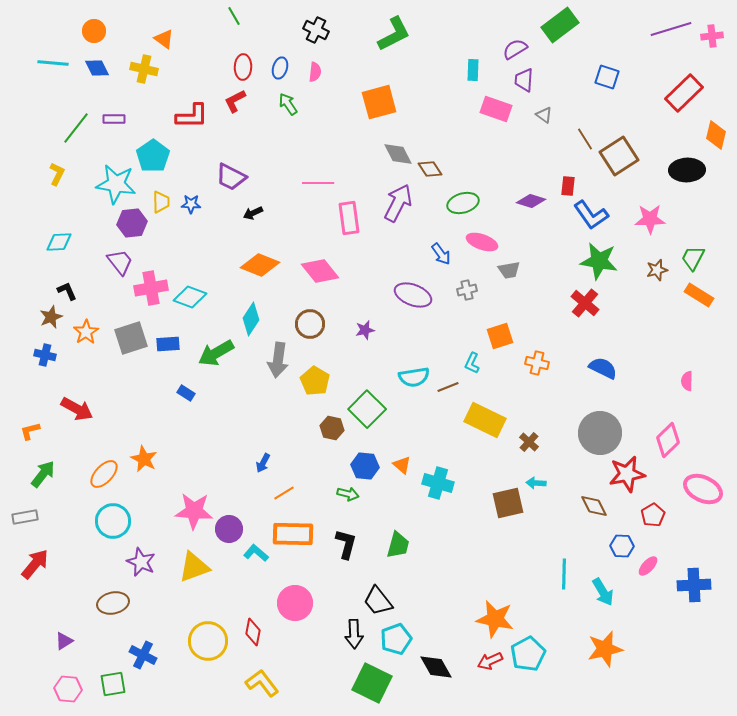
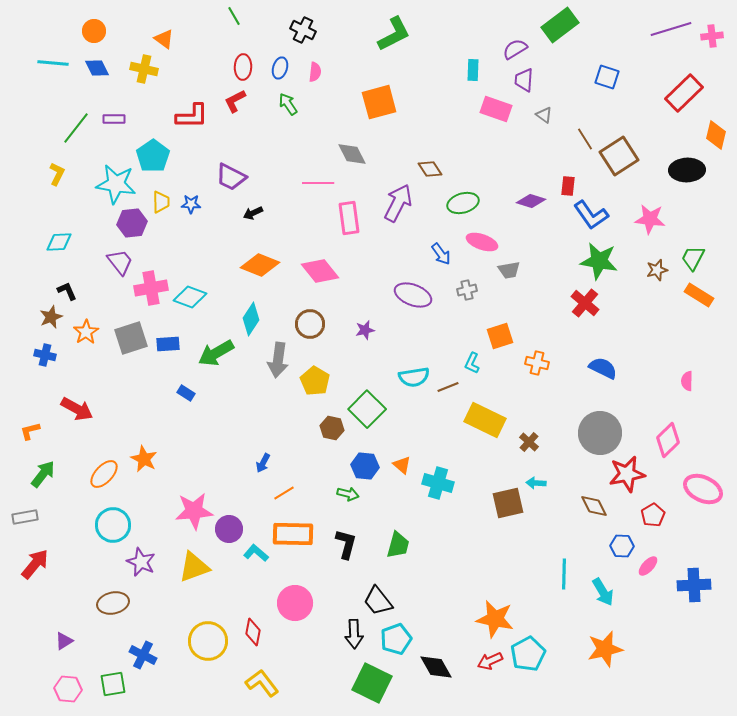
black cross at (316, 30): moved 13 px left
gray diamond at (398, 154): moved 46 px left
pink star at (650, 219): rotated 8 degrees clockwise
pink star at (194, 511): rotated 9 degrees counterclockwise
cyan circle at (113, 521): moved 4 px down
